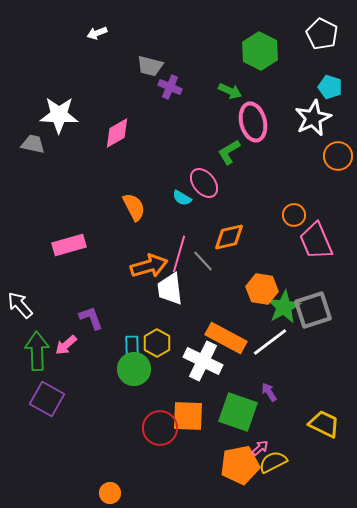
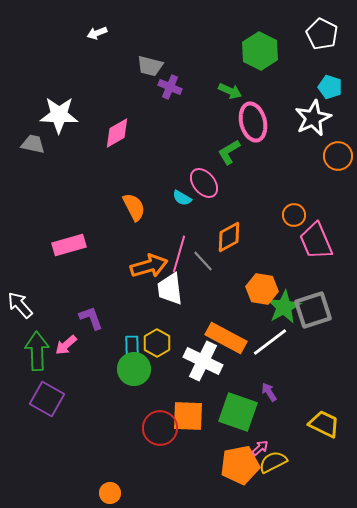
orange diamond at (229, 237): rotated 16 degrees counterclockwise
